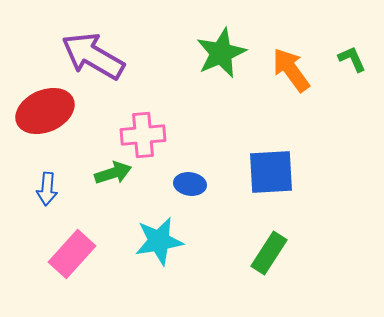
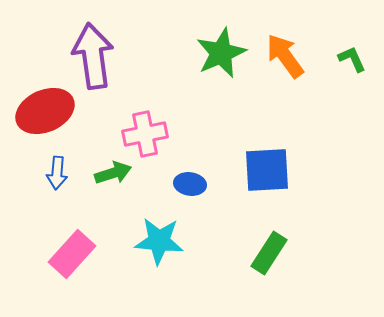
purple arrow: rotated 52 degrees clockwise
orange arrow: moved 6 px left, 14 px up
pink cross: moved 2 px right, 1 px up; rotated 6 degrees counterclockwise
blue square: moved 4 px left, 2 px up
blue arrow: moved 10 px right, 16 px up
cyan star: rotated 15 degrees clockwise
